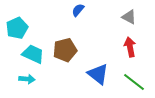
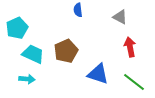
blue semicircle: rotated 48 degrees counterclockwise
gray triangle: moved 9 px left
brown pentagon: moved 1 px right, 1 px down; rotated 10 degrees counterclockwise
blue triangle: rotated 20 degrees counterclockwise
